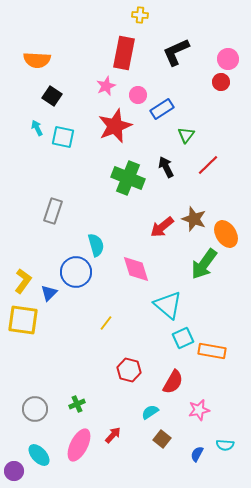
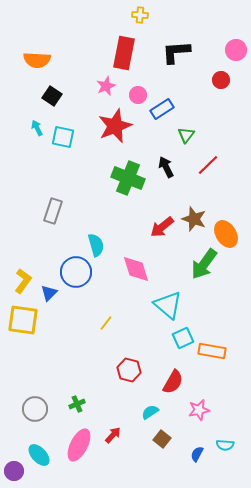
black L-shape at (176, 52): rotated 20 degrees clockwise
pink circle at (228, 59): moved 8 px right, 9 px up
red circle at (221, 82): moved 2 px up
